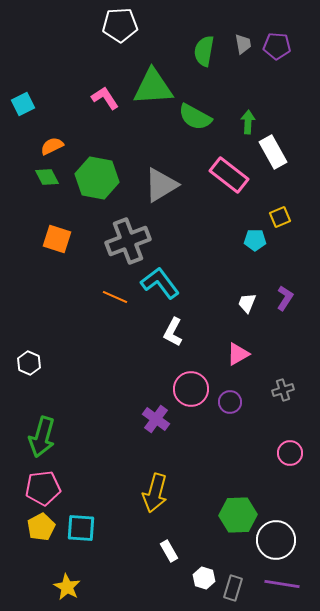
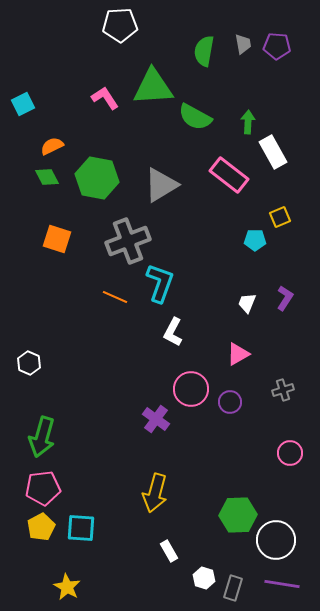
cyan L-shape at (160, 283): rotated 57 degrees clockwise
